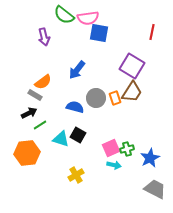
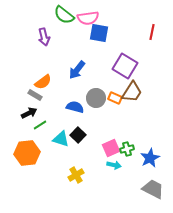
purple square: moved 7 px left
orange rectangle: rotated 48 degrees counterclockwise
black square: rotated 14 degrees clockwise
gray trapezoid: moved 2 px left
